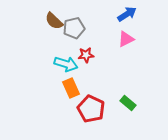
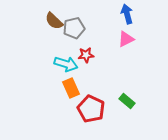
blue arrow: rotated 72 degrees counterclockwise
green rectangle: moved 1 px left, 2 px up
